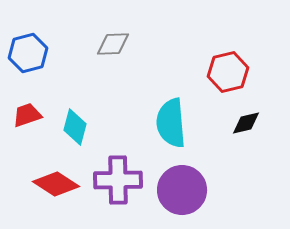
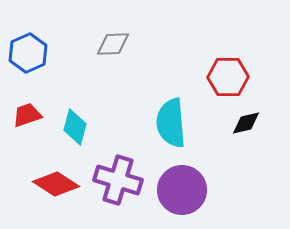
blue hexagon: rotated 9 degrees counterclockwise
red hexagon: moved 5 px down; rotated 12 degrees clockwise
purple cross: rotated 18 degrees clockwise
